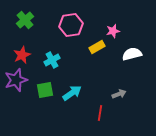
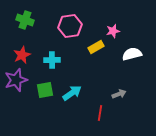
green cross: rotated 30 degrees counterclockwise
pink hexagon: moved 1 px left, 1 px down
yellow rectangle: moved 1 px left
cyan cross: rotated 28 degrees clockwise
